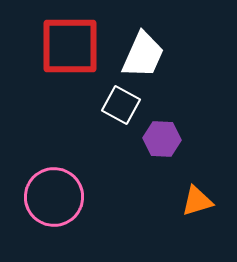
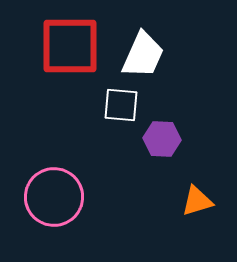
white square: rotated 24 degrees counterclockwise
